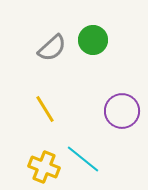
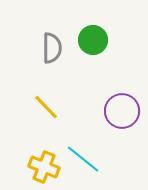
gray semicircle: rotated 48 degrees counterclockwise
yellow line: moved 1 px right, 2 px up; rotated 12 degrees counterclockwise
